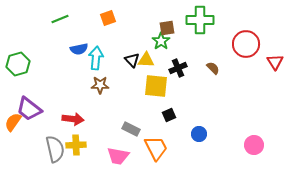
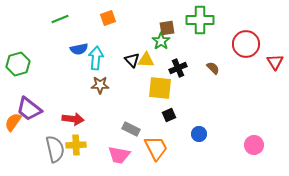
yellow square: moved 4 px right, 2 px down
pink trapezoid: moved 1 px right, 1 px up
